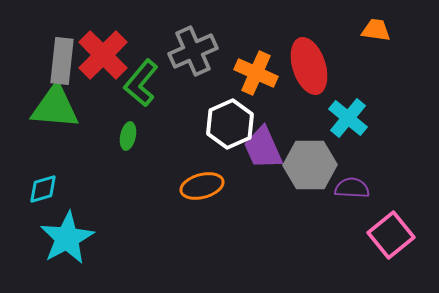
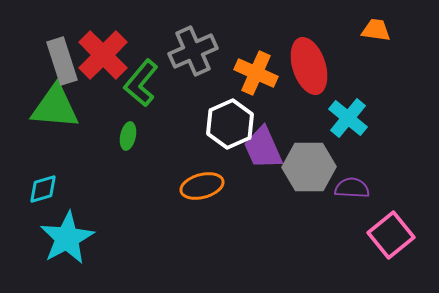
gray rectangle: rotated 24 degrees counterclockwise
gray hexagon: moved 1 px left, 2 px down
